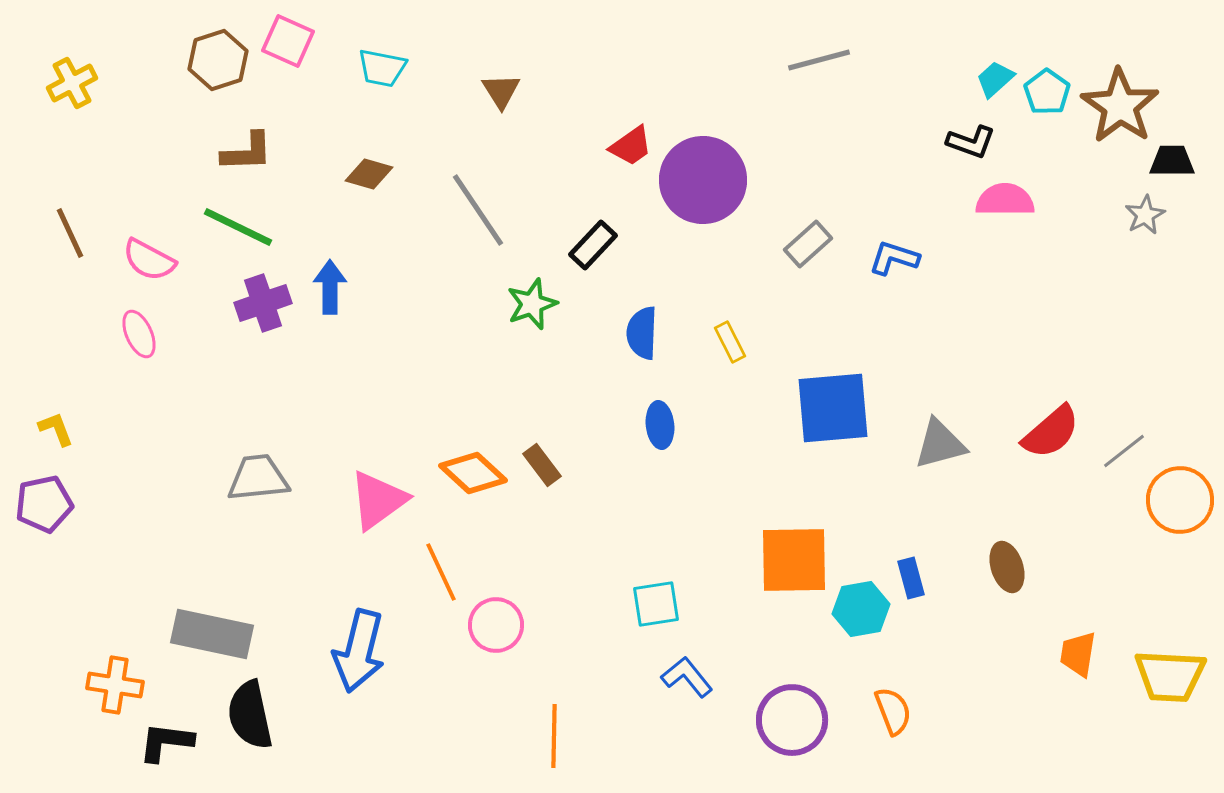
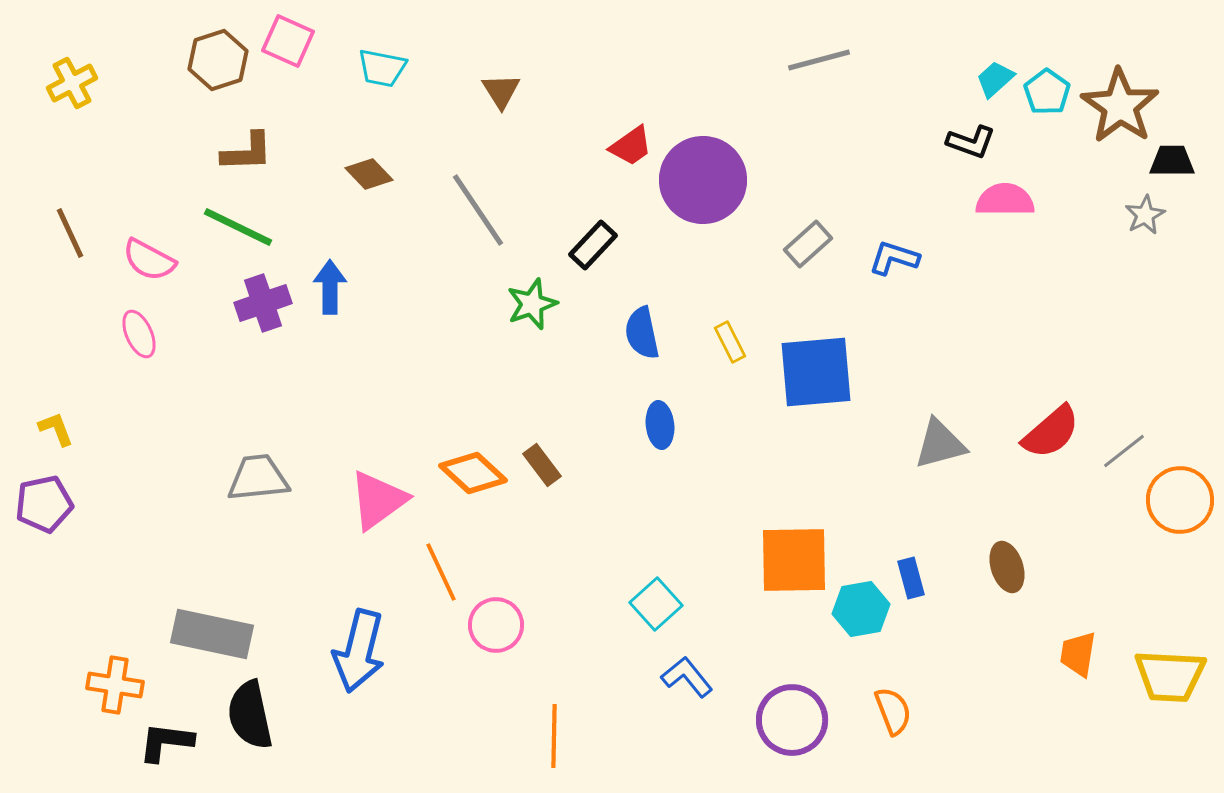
brown diamond at (369, 174): rotated 30 degrees clockwise
blue semicircle at (642, 333): rotated 14 degrees counterclockwise
blue square at (833, 408): moved 17 px left, 36 px up
cyan square at (656, 604): rotated 33 degrees counterclockwise
